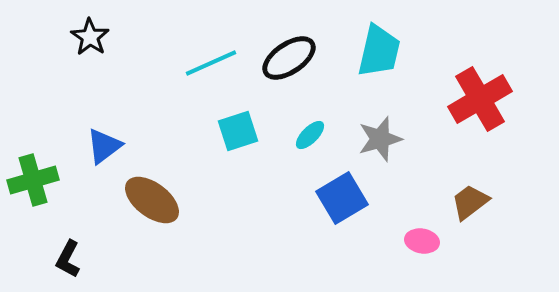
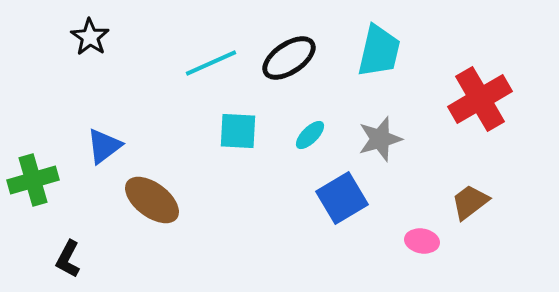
cyan square: rotated 21 degrees clockwise
